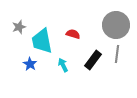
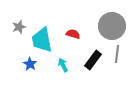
gray circle: moved 4 px left, 1 px down
cyan trapezoid: moved 1 px up
